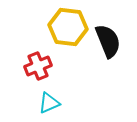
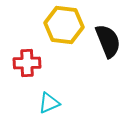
yellow hexagon: moved 4 px left, 2 px up
red cross: moved 11 px left, 3 px up; rotated 20 degrees clockwise
